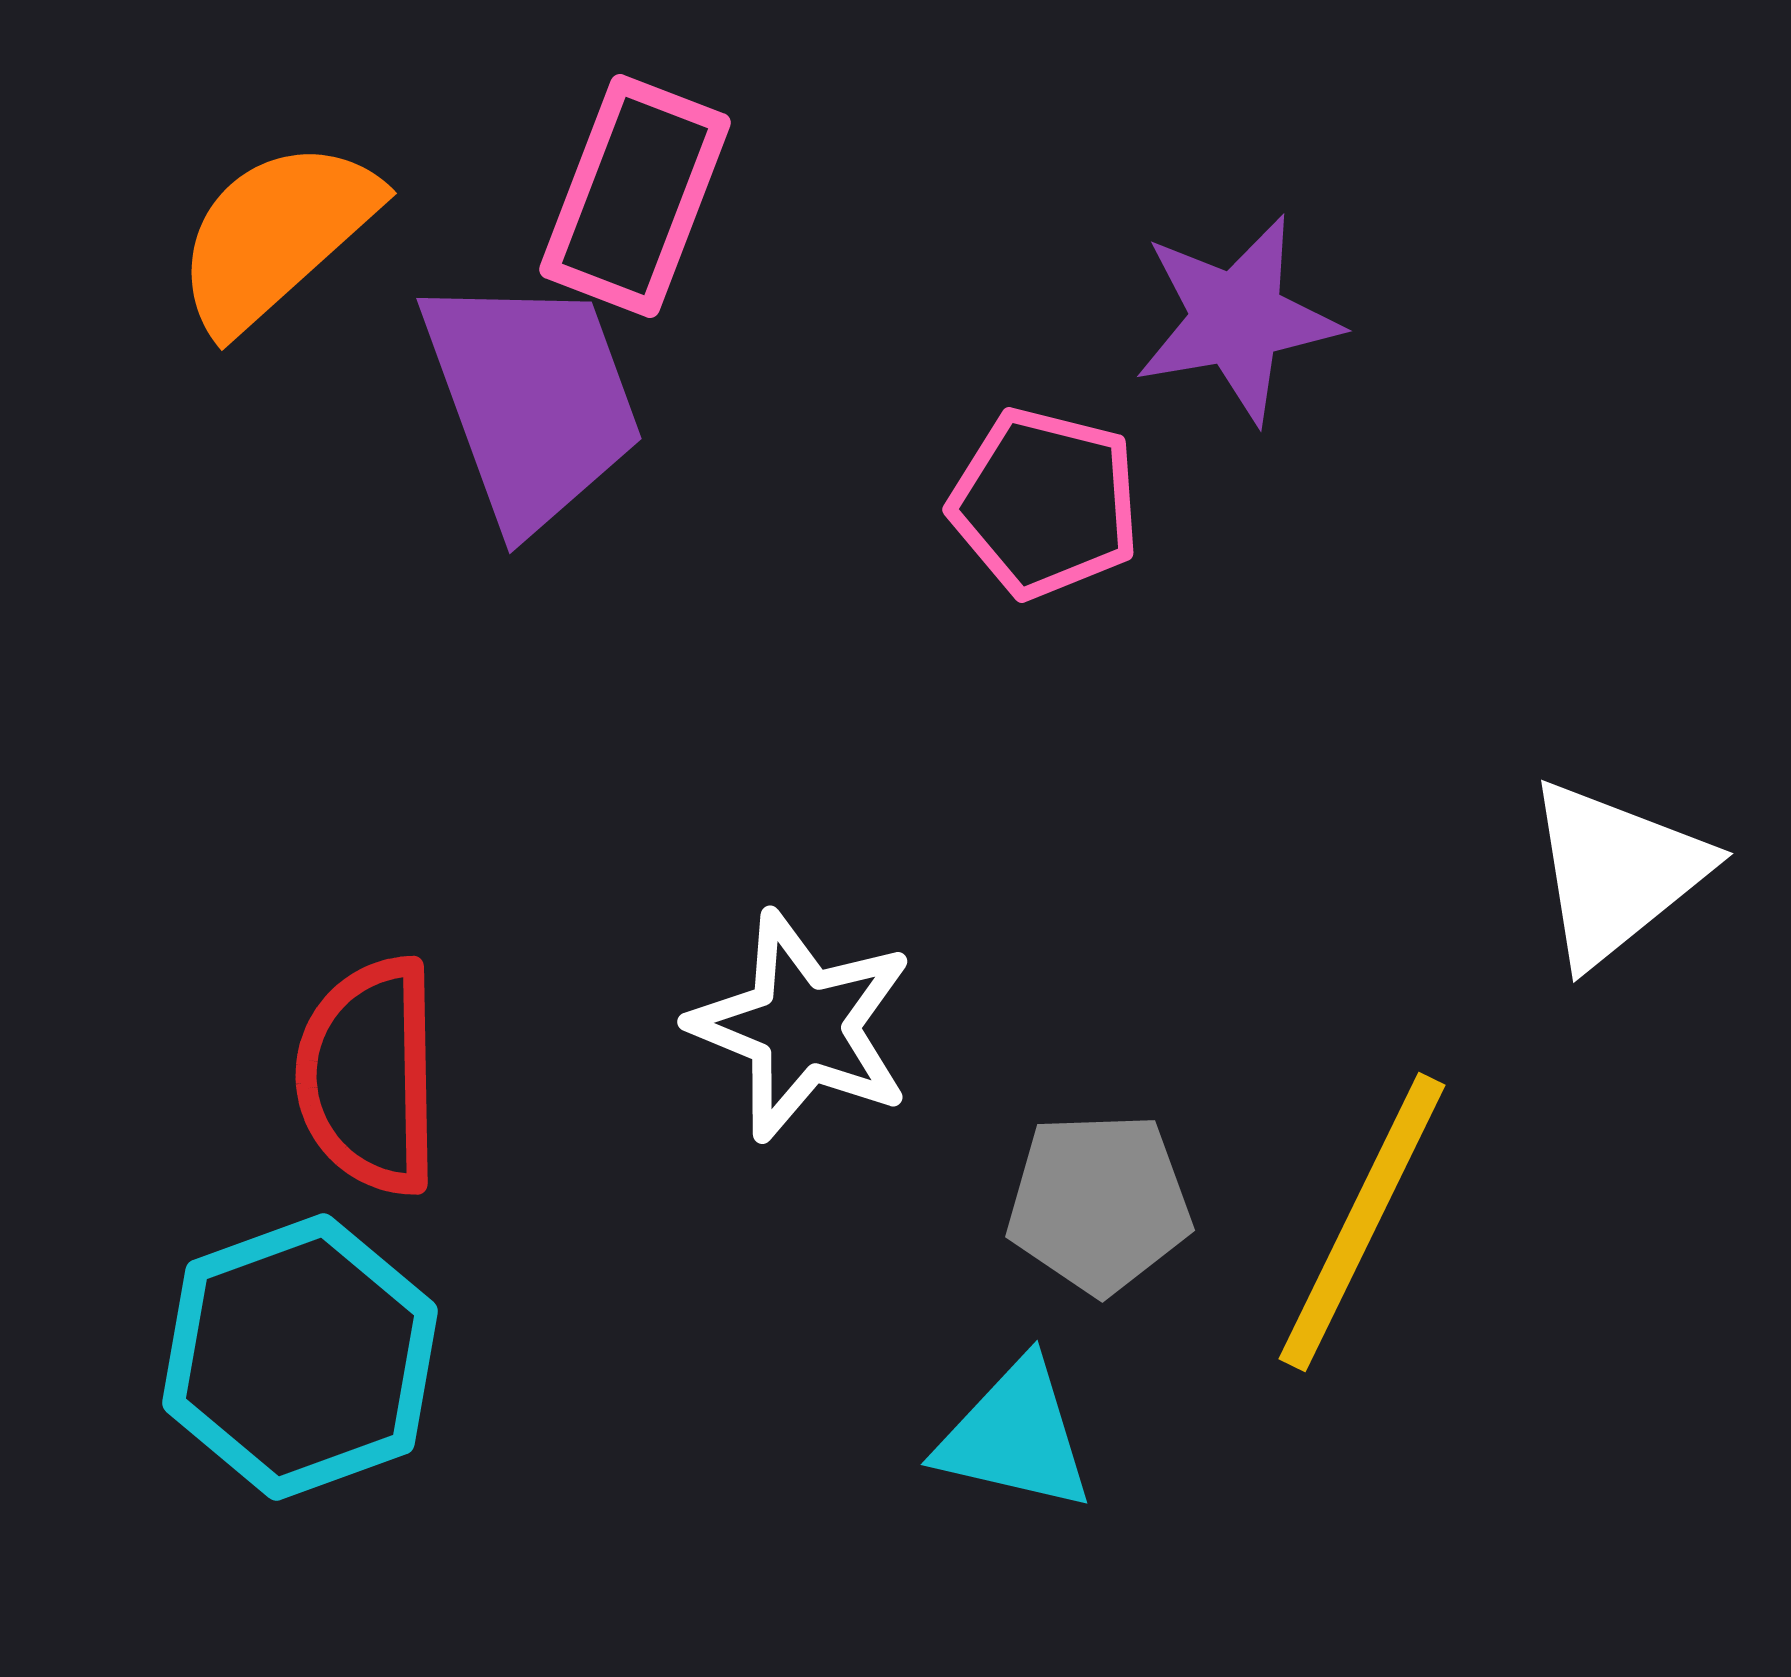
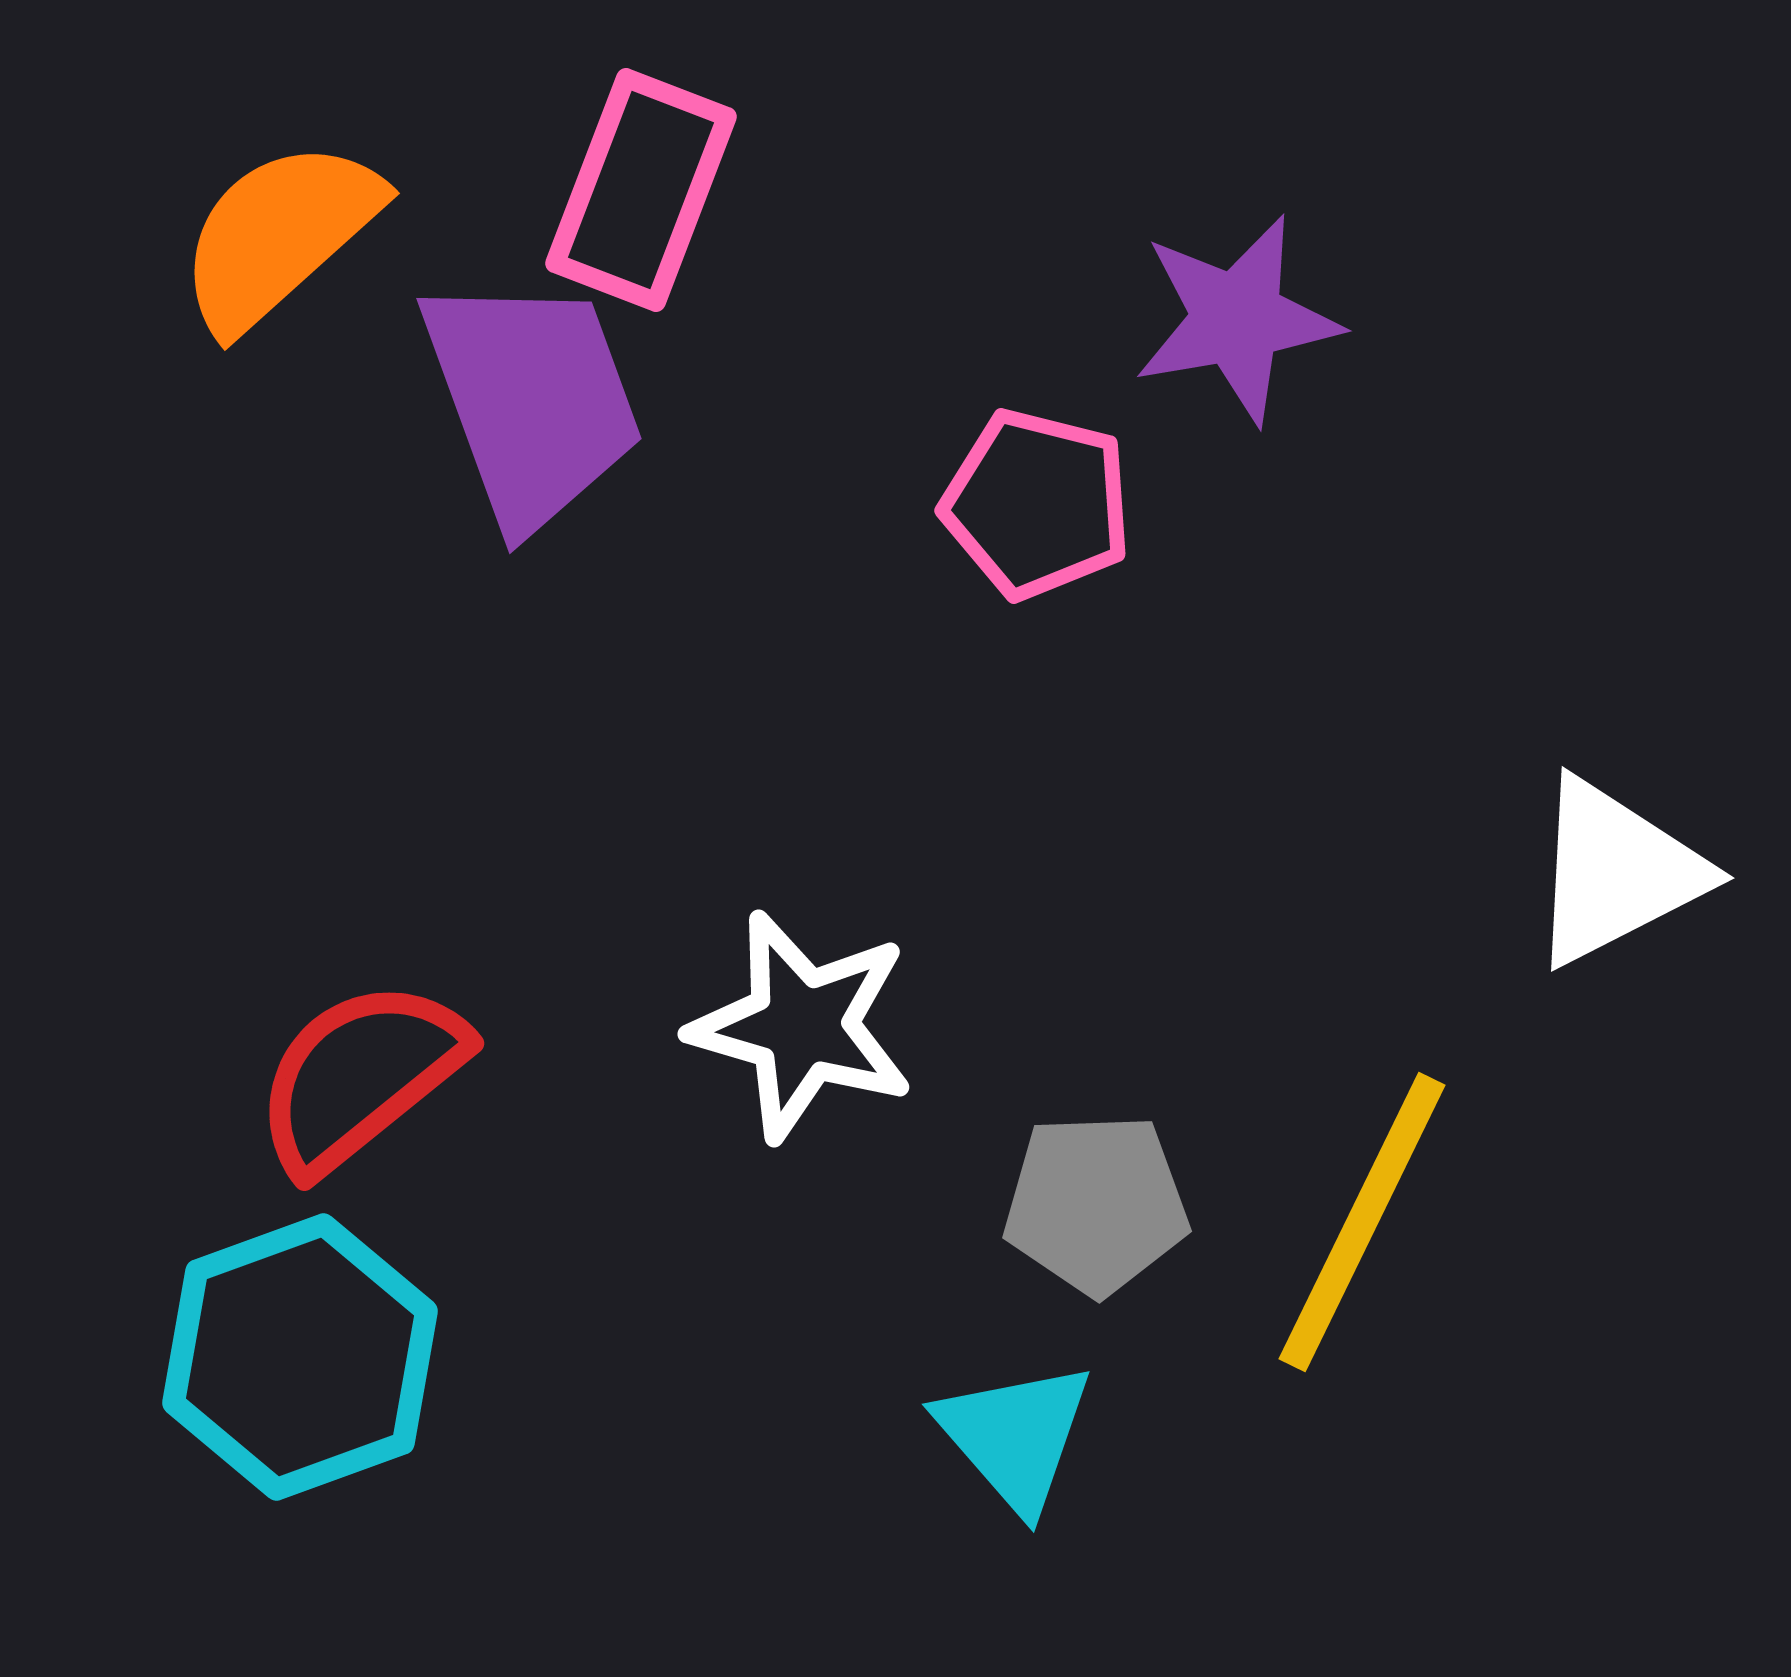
pink rectangle: moved 6 px right, 6 px up
orange semicircle: moved 3 px right
pink pentagon: moved 8 px left, 1 px down
white triangle: rotated 12 degrees clockwise
white star: rotated 6 degrees counterclockwise
red semicircle: moved 9 px left; rotated 52 degrees clockwise
gray pentagon: moved 3 px left, 1 px down
cyan triangle: rotated 36 degrees clockwise
